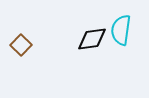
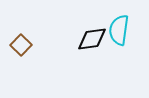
cyan semicircle: moved 2 px left
